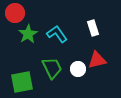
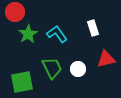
red circle: moved 1 px up
red triangle: moved 9 px right, 1 px up
